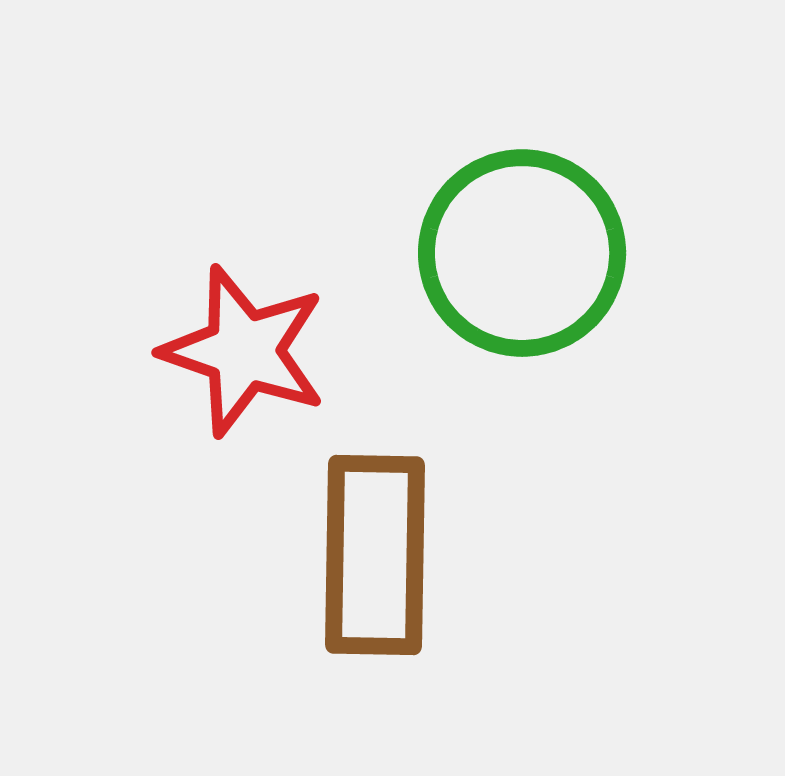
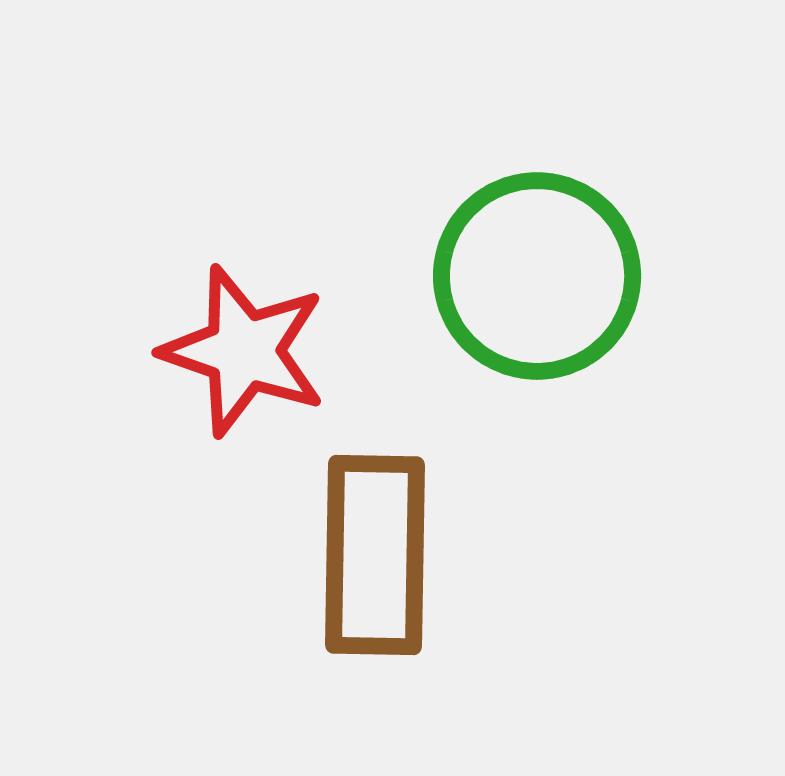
green circle: moved 15 px right, 23 px down
